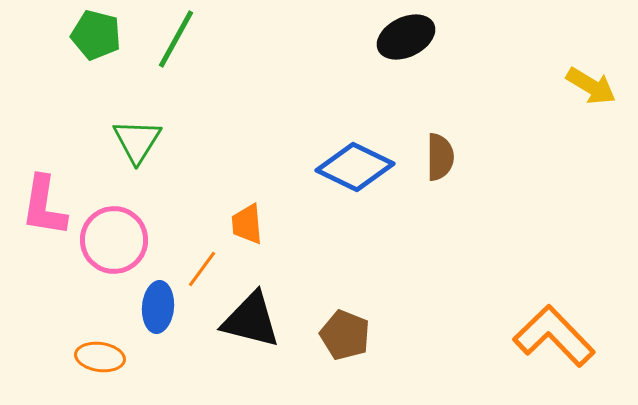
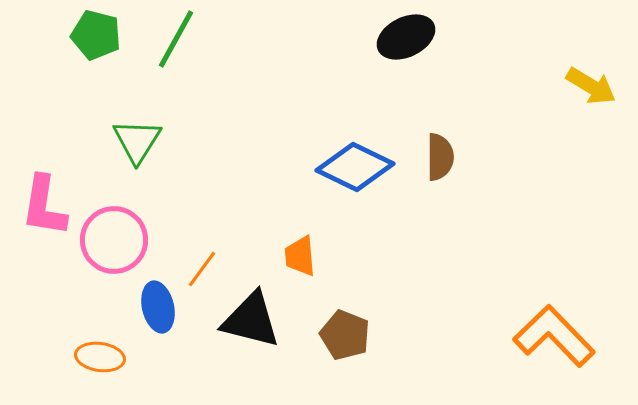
orange trapezoid: moved 53 px right, 32 px down
blue ellipse: rotated 18 degrees counterclockwise
